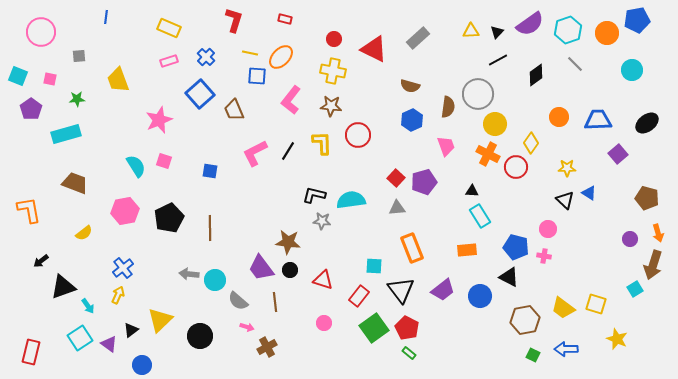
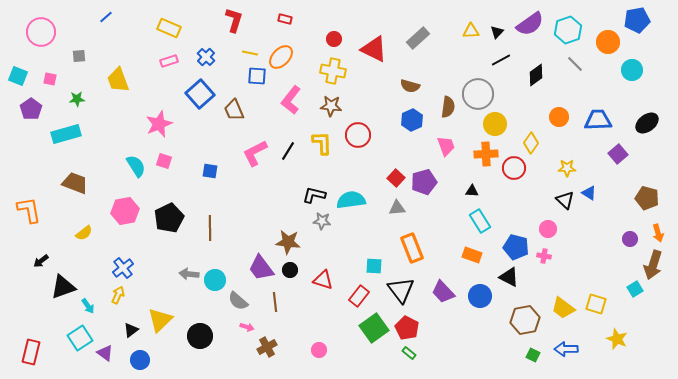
blue line at (106, 17): rotated 40 degrees clockwise
orange circle at (607, 33): moved 1 px right, 9 px down
black line at (498, 60): moved 3 px right
pink star at (159, 120): moved 4 px down
orange cross at (488, 154): moved 2 px left; rotated 30 degrees counterclockwise
red circle at (516, 167): moved 2 px left, 1 px down
cyan rectangle at (480, 216): moved 5 px down
orange rectangle at (467, 250): moved 5 px right, 5 px down; rotated 24 degrees clockwise
purple trapezoid at (443, 290): moved 2 px down; rotated 85 degrees clockwise
pink circle at (324, 323): moved 5 px left, 27 px down
purple triangle at (109, 344): moved 4 px left, 9 px down
blue circle at (142, 365): moved 2 px left, 5 px up
